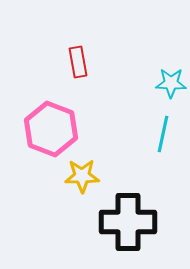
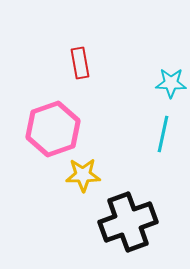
red rectangle: moved 2 px right, 1 px down
pink hexagon: moved 2 px right; rotated 20 degrees clockwise
yellow star: moved 1 px right, 1 px up
black cross: rotated 20 degrees counterclockwise
